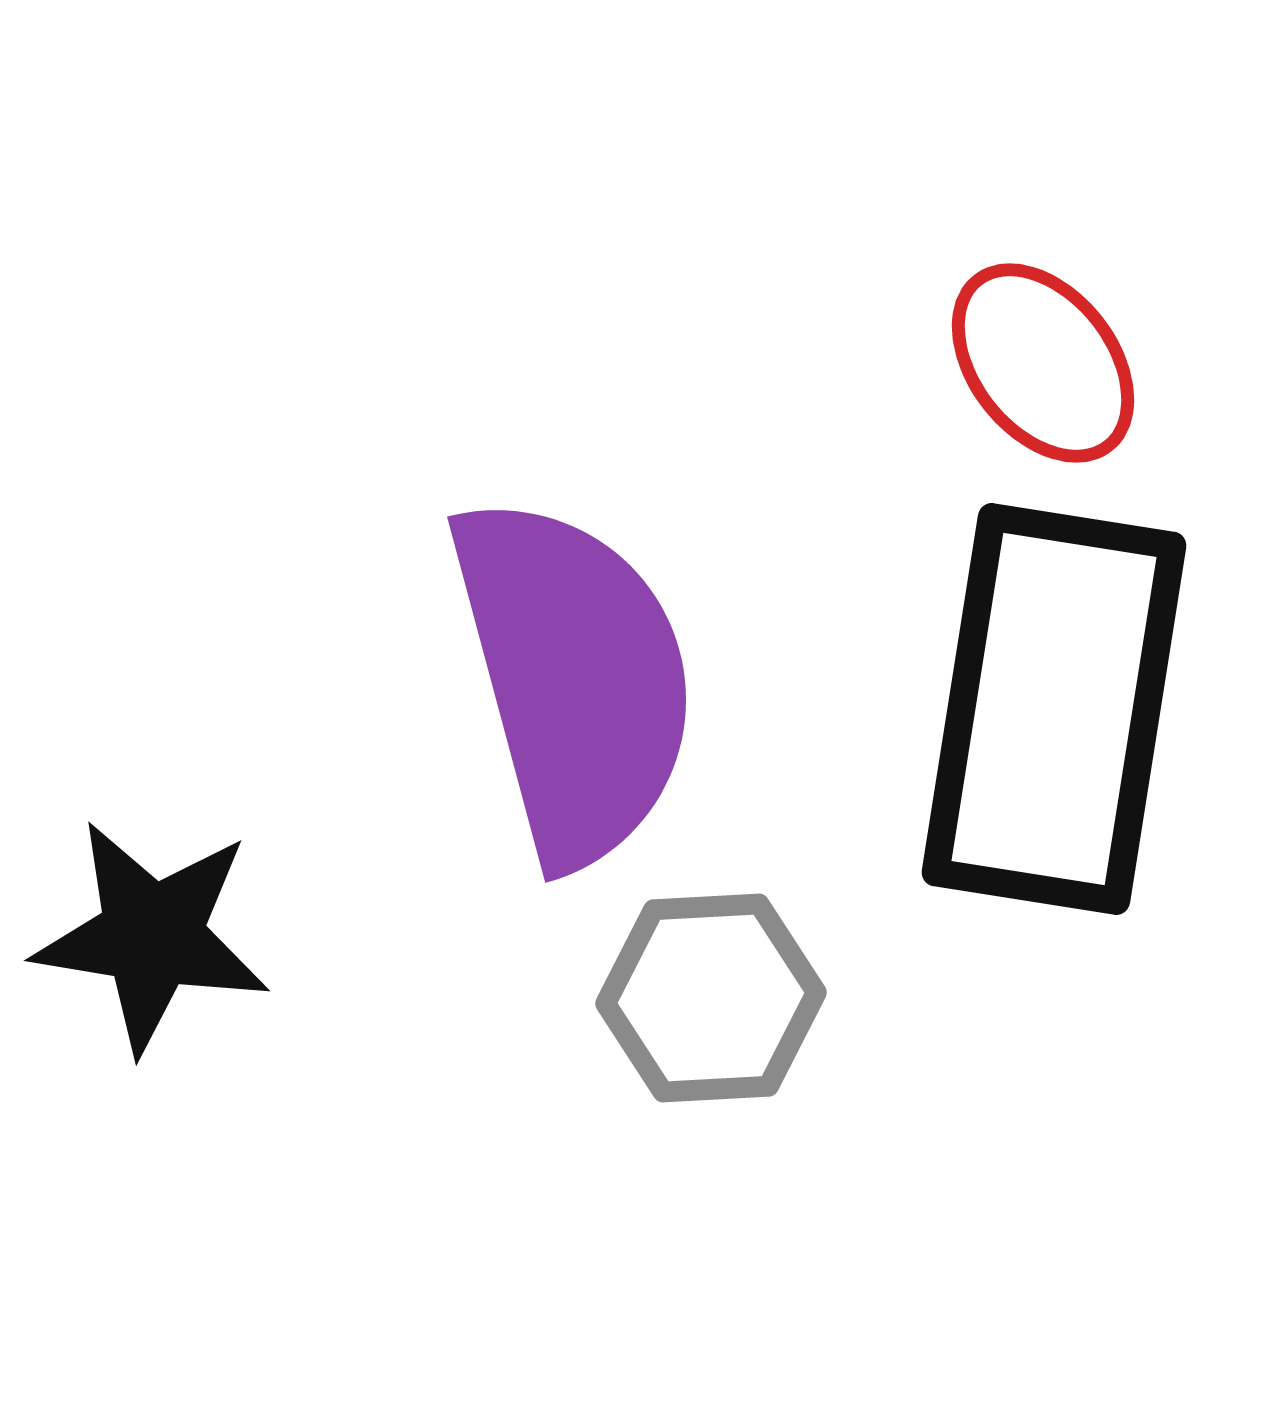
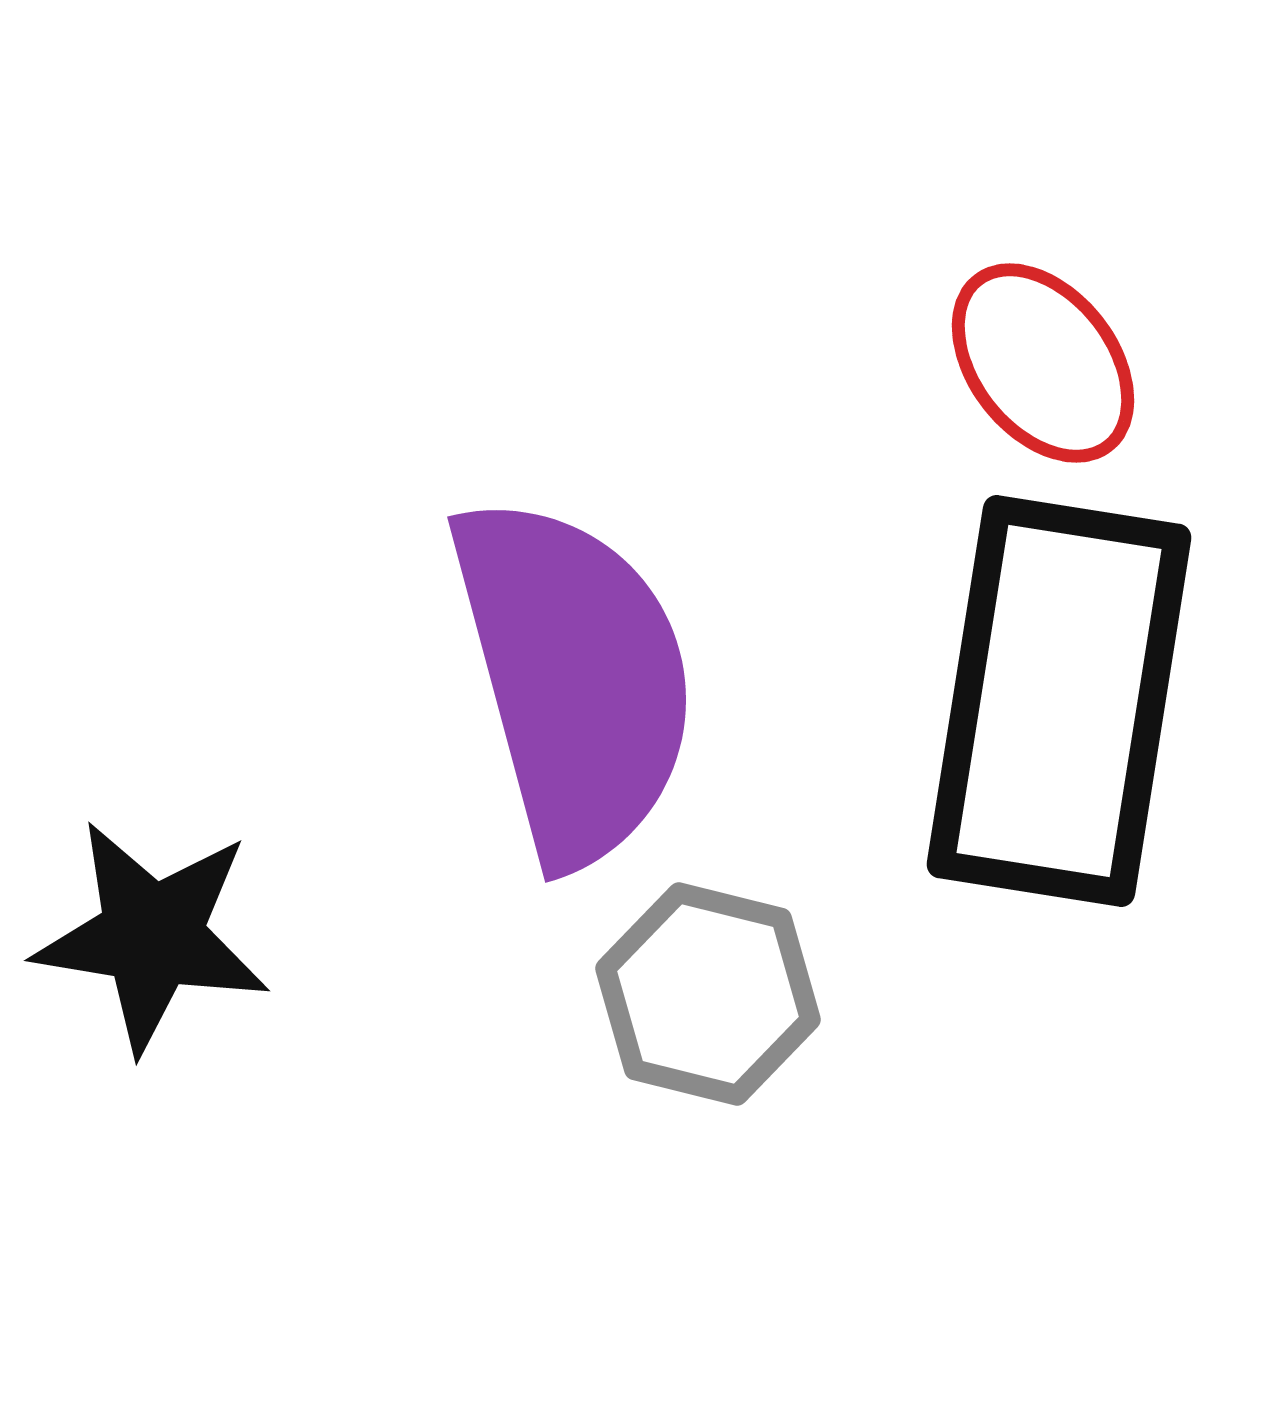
black rectangle: moved 5 px right, 8 px up
gray hexagon: moved 3 px left, 4 px up; rotated 17 degrees clockwise
